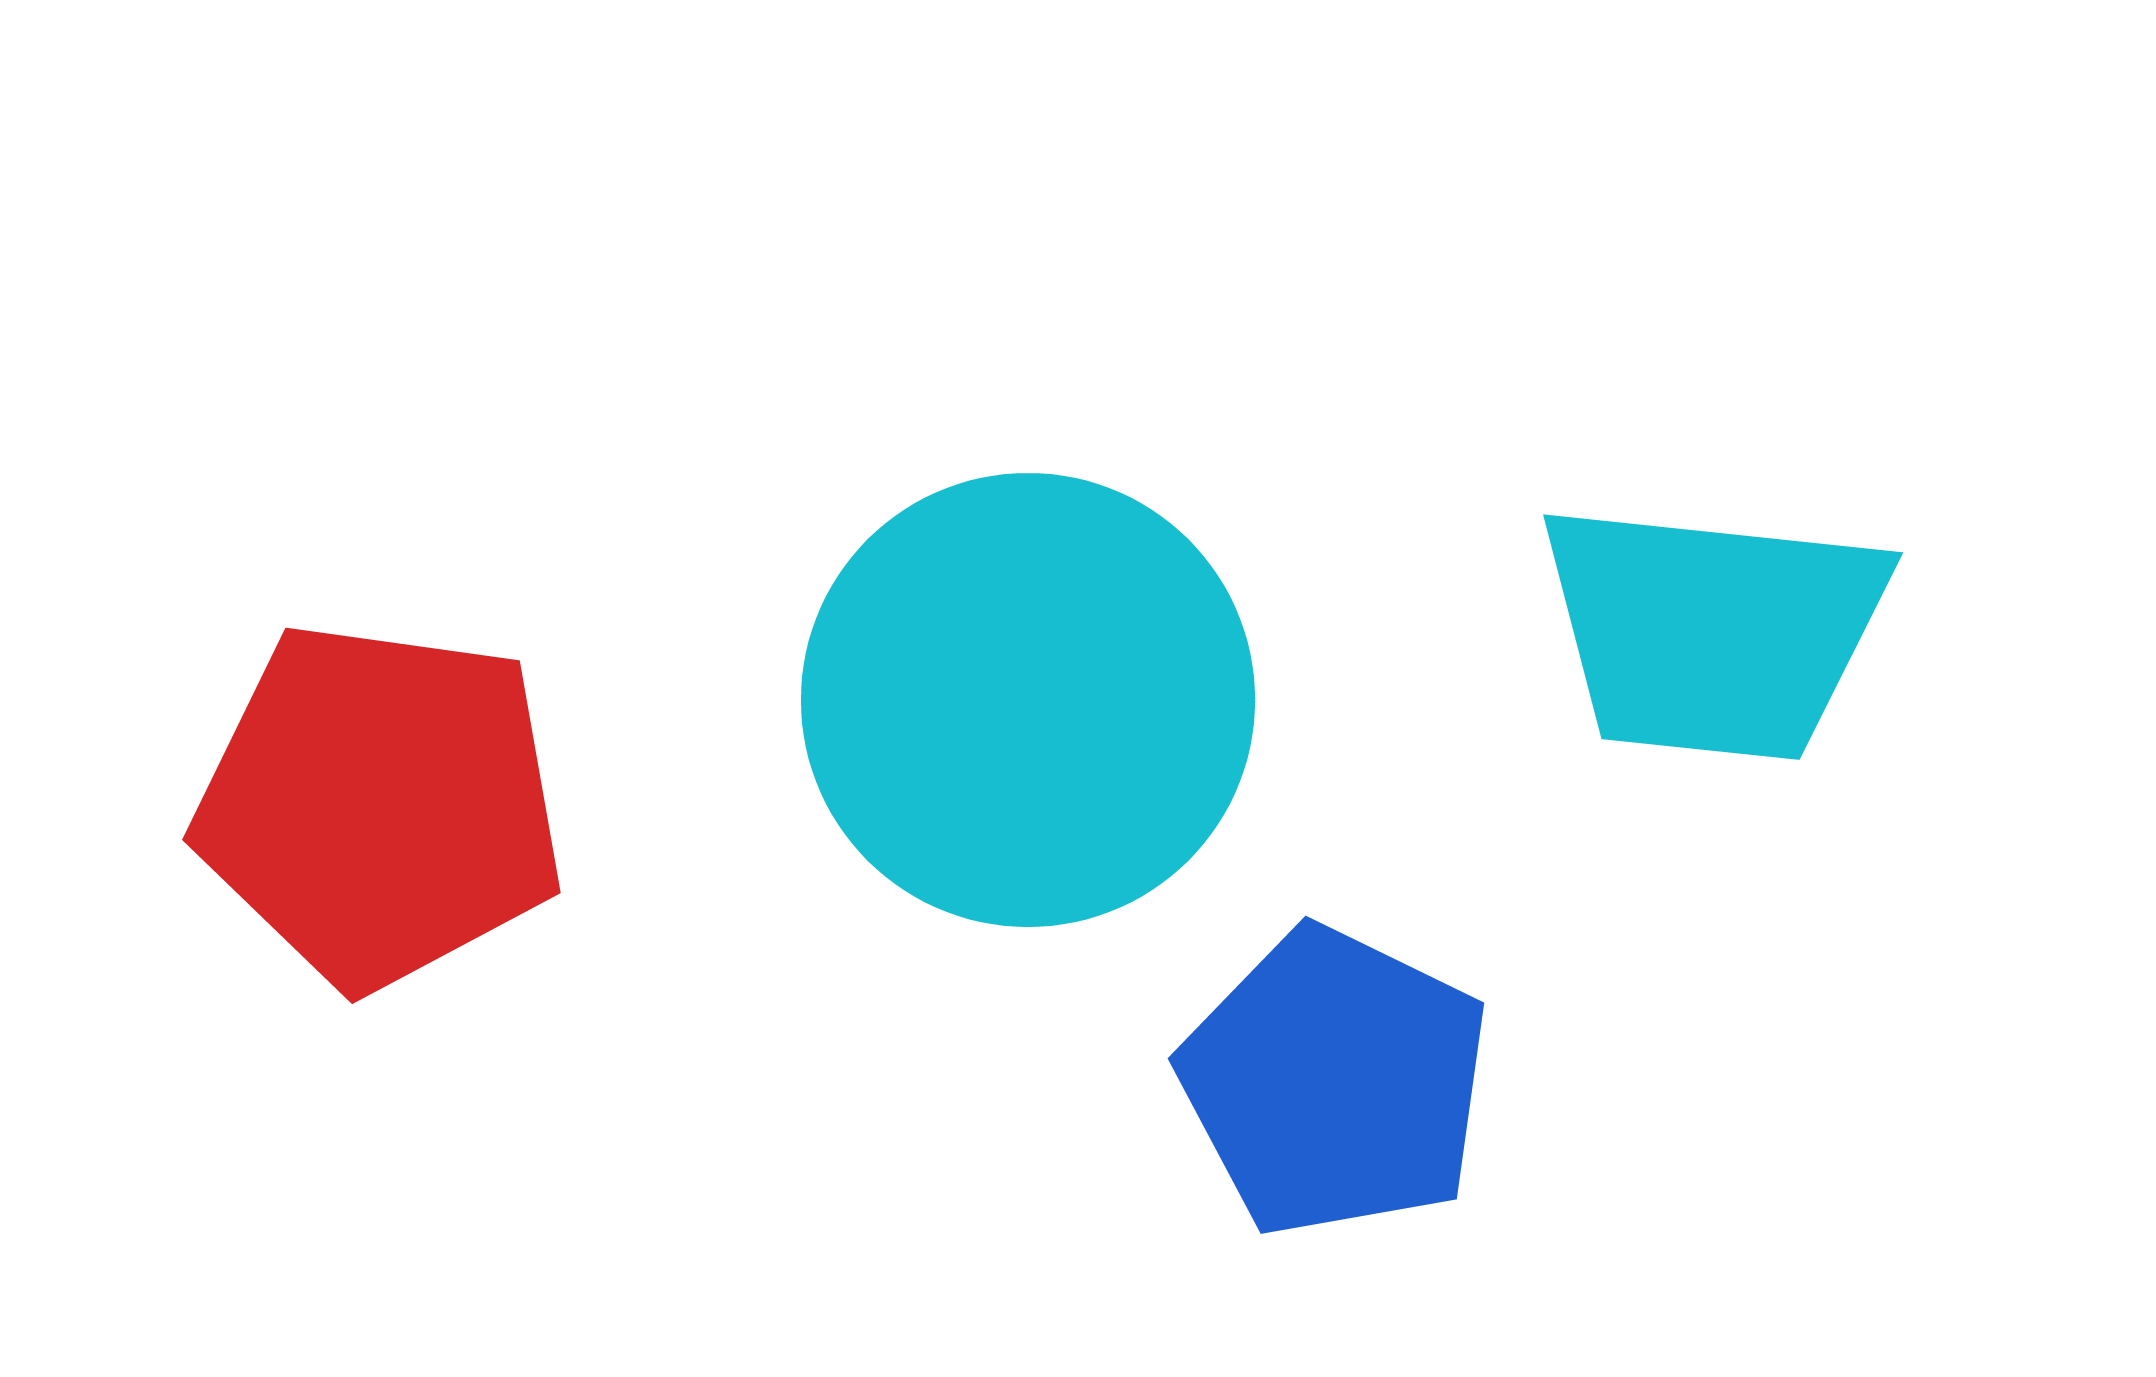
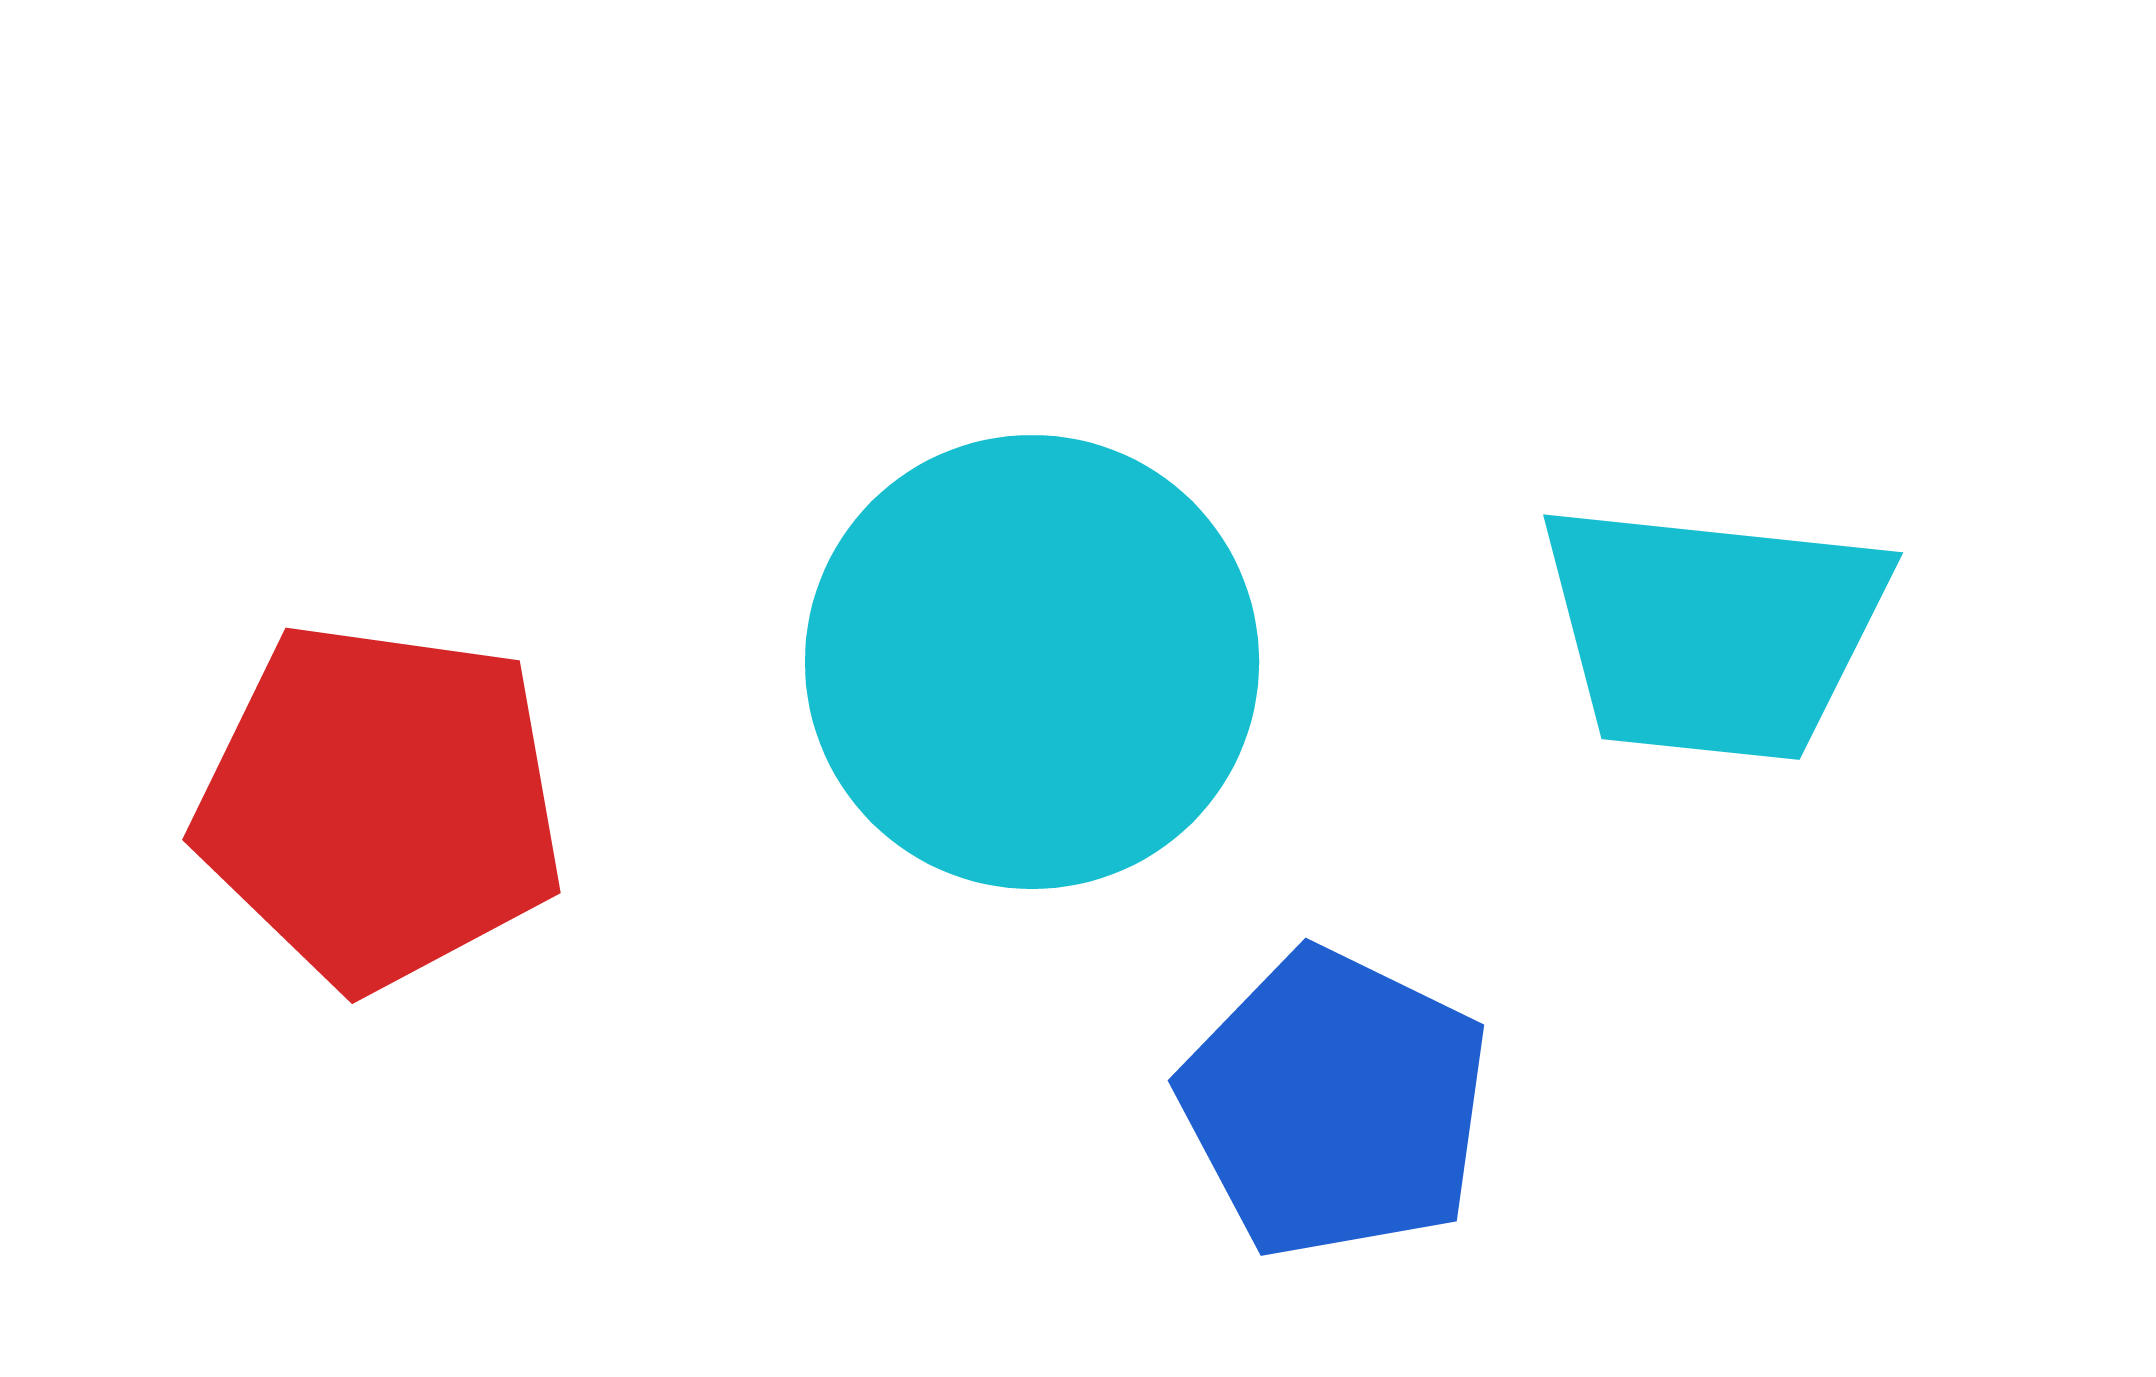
cyan circle: moved 4 px right, 38 px up
blue pentagon: moved 22 px down
